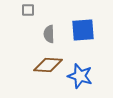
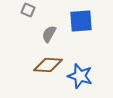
gray square: rotated 24 degrees clockwise
blue square: moved 2 px left, 9 px up
gray semicircle: rotated 30 degrees clockwise
